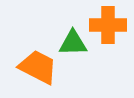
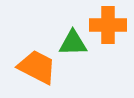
orange trapezoid: moved 1 px left
